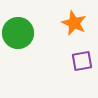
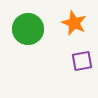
green circle: moved 10 px right, 4 px up
